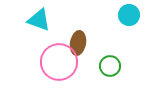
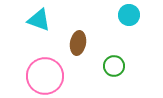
pink circle: moved 14 px left, 14 px down
green circle: moved 4 px right
